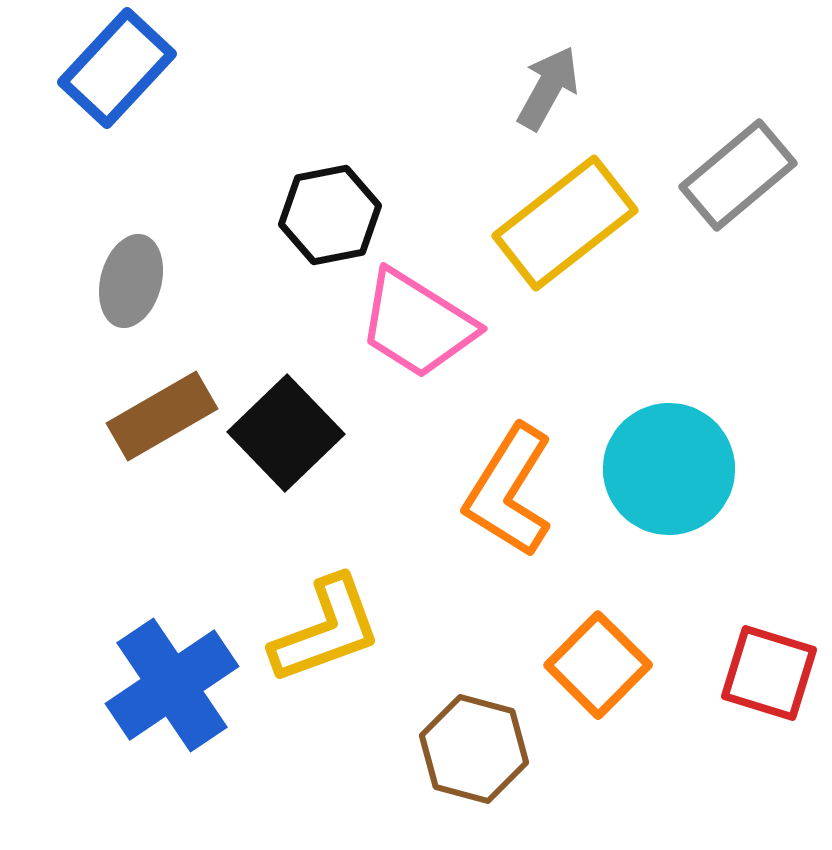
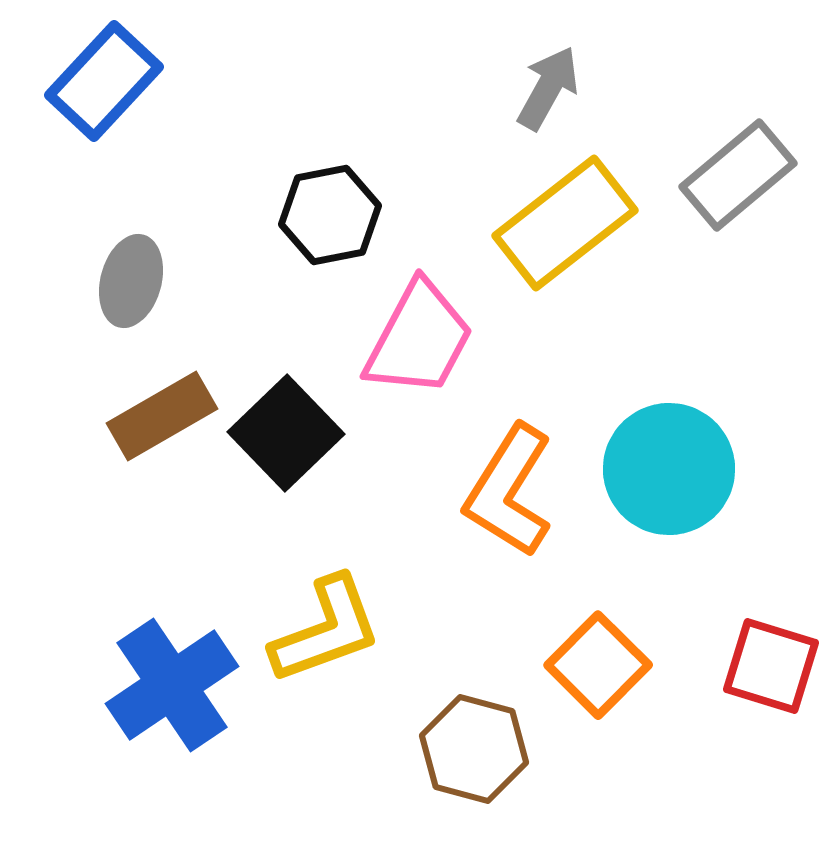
blue rectangle: moved 13 px left, 13 px down
pink trapezoid: moved 2 px right, 15 px down; rotated 94 degrees counterclockwise
red square: moved 2 px right, 7 px up
